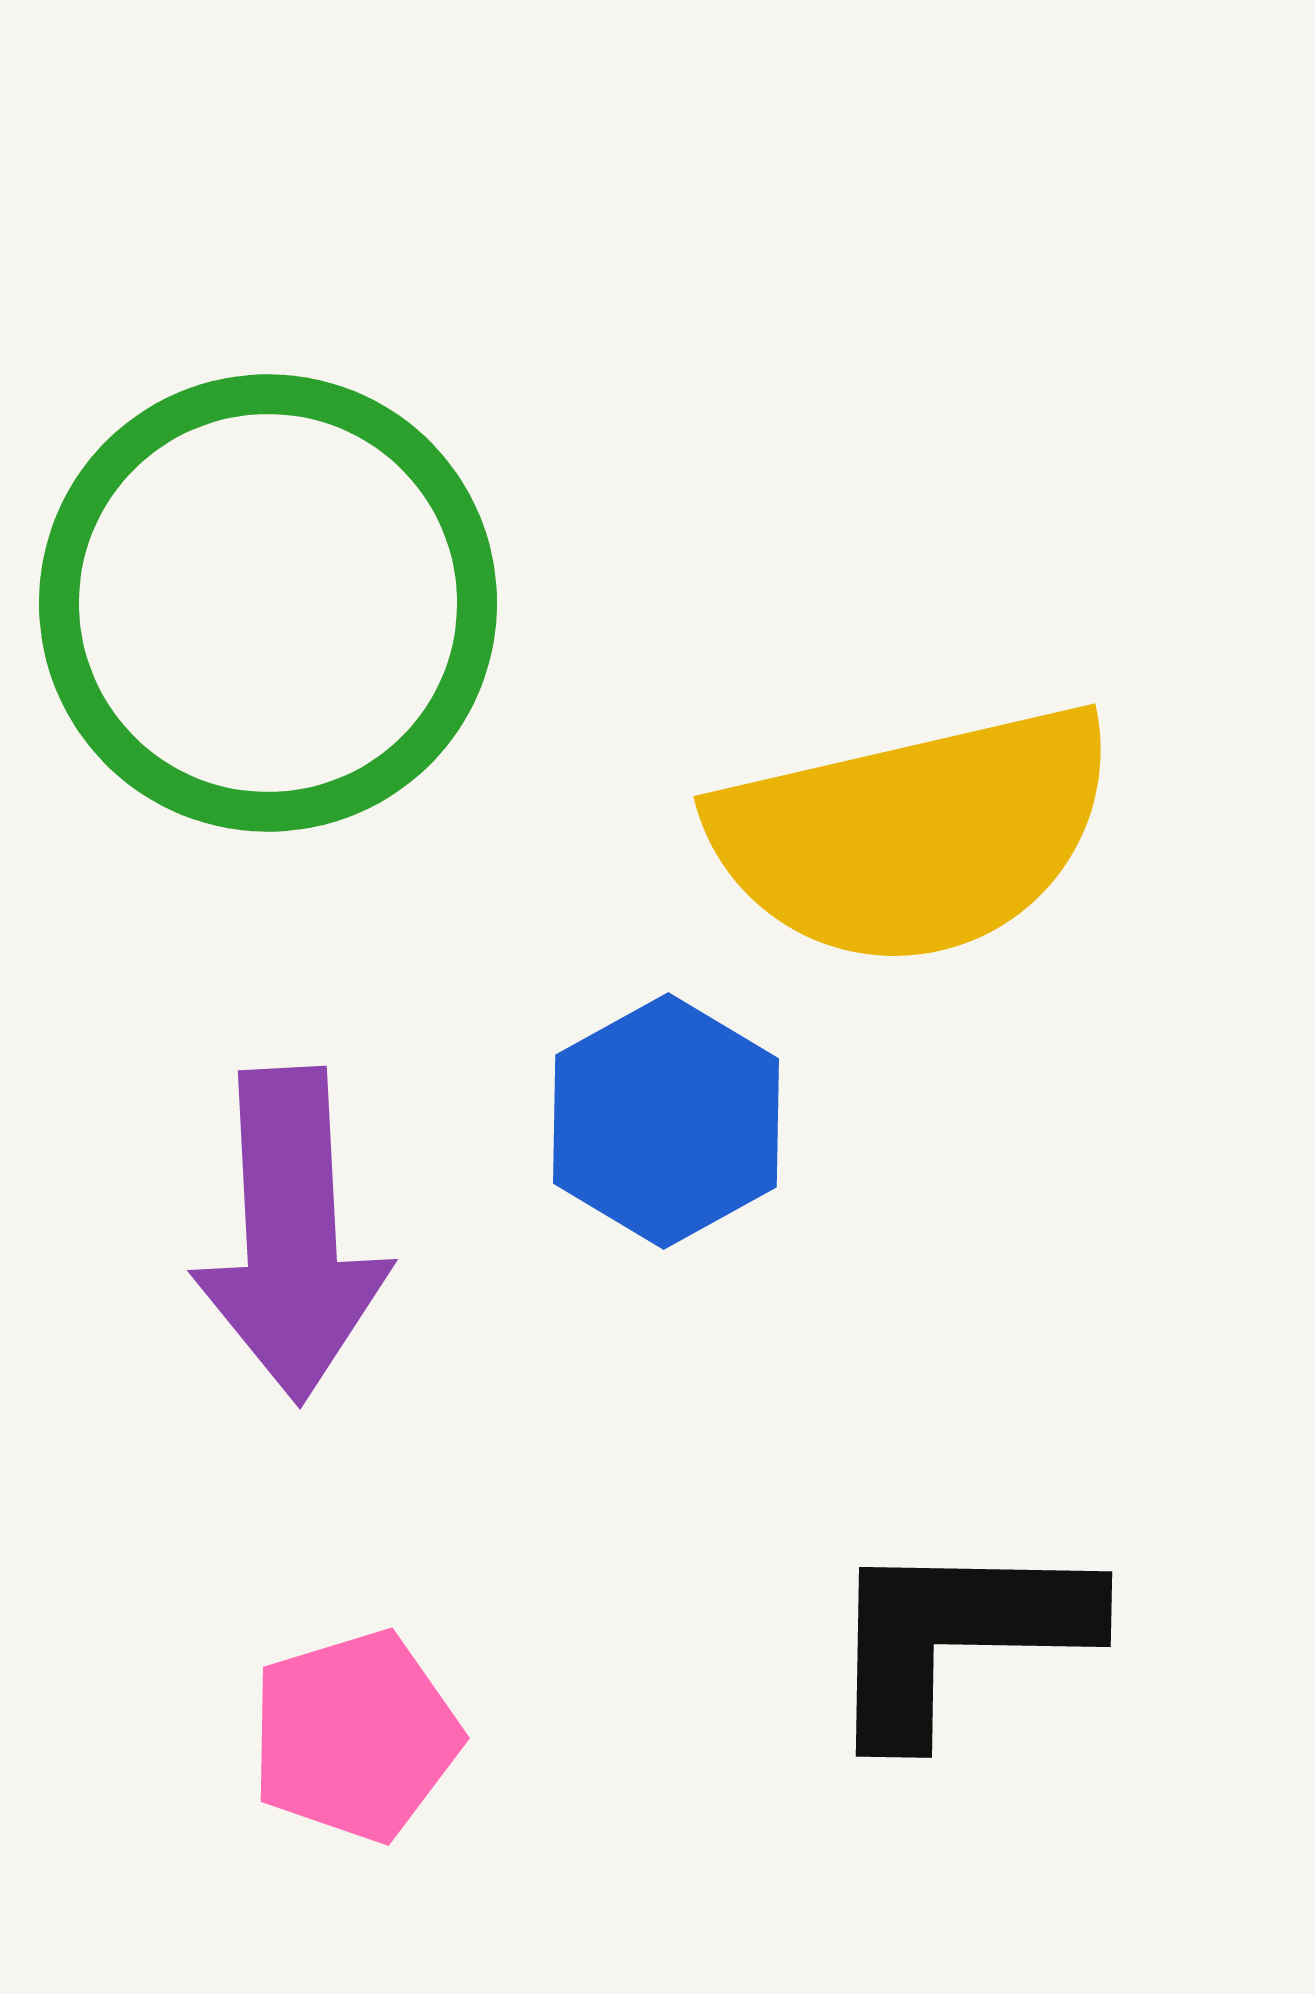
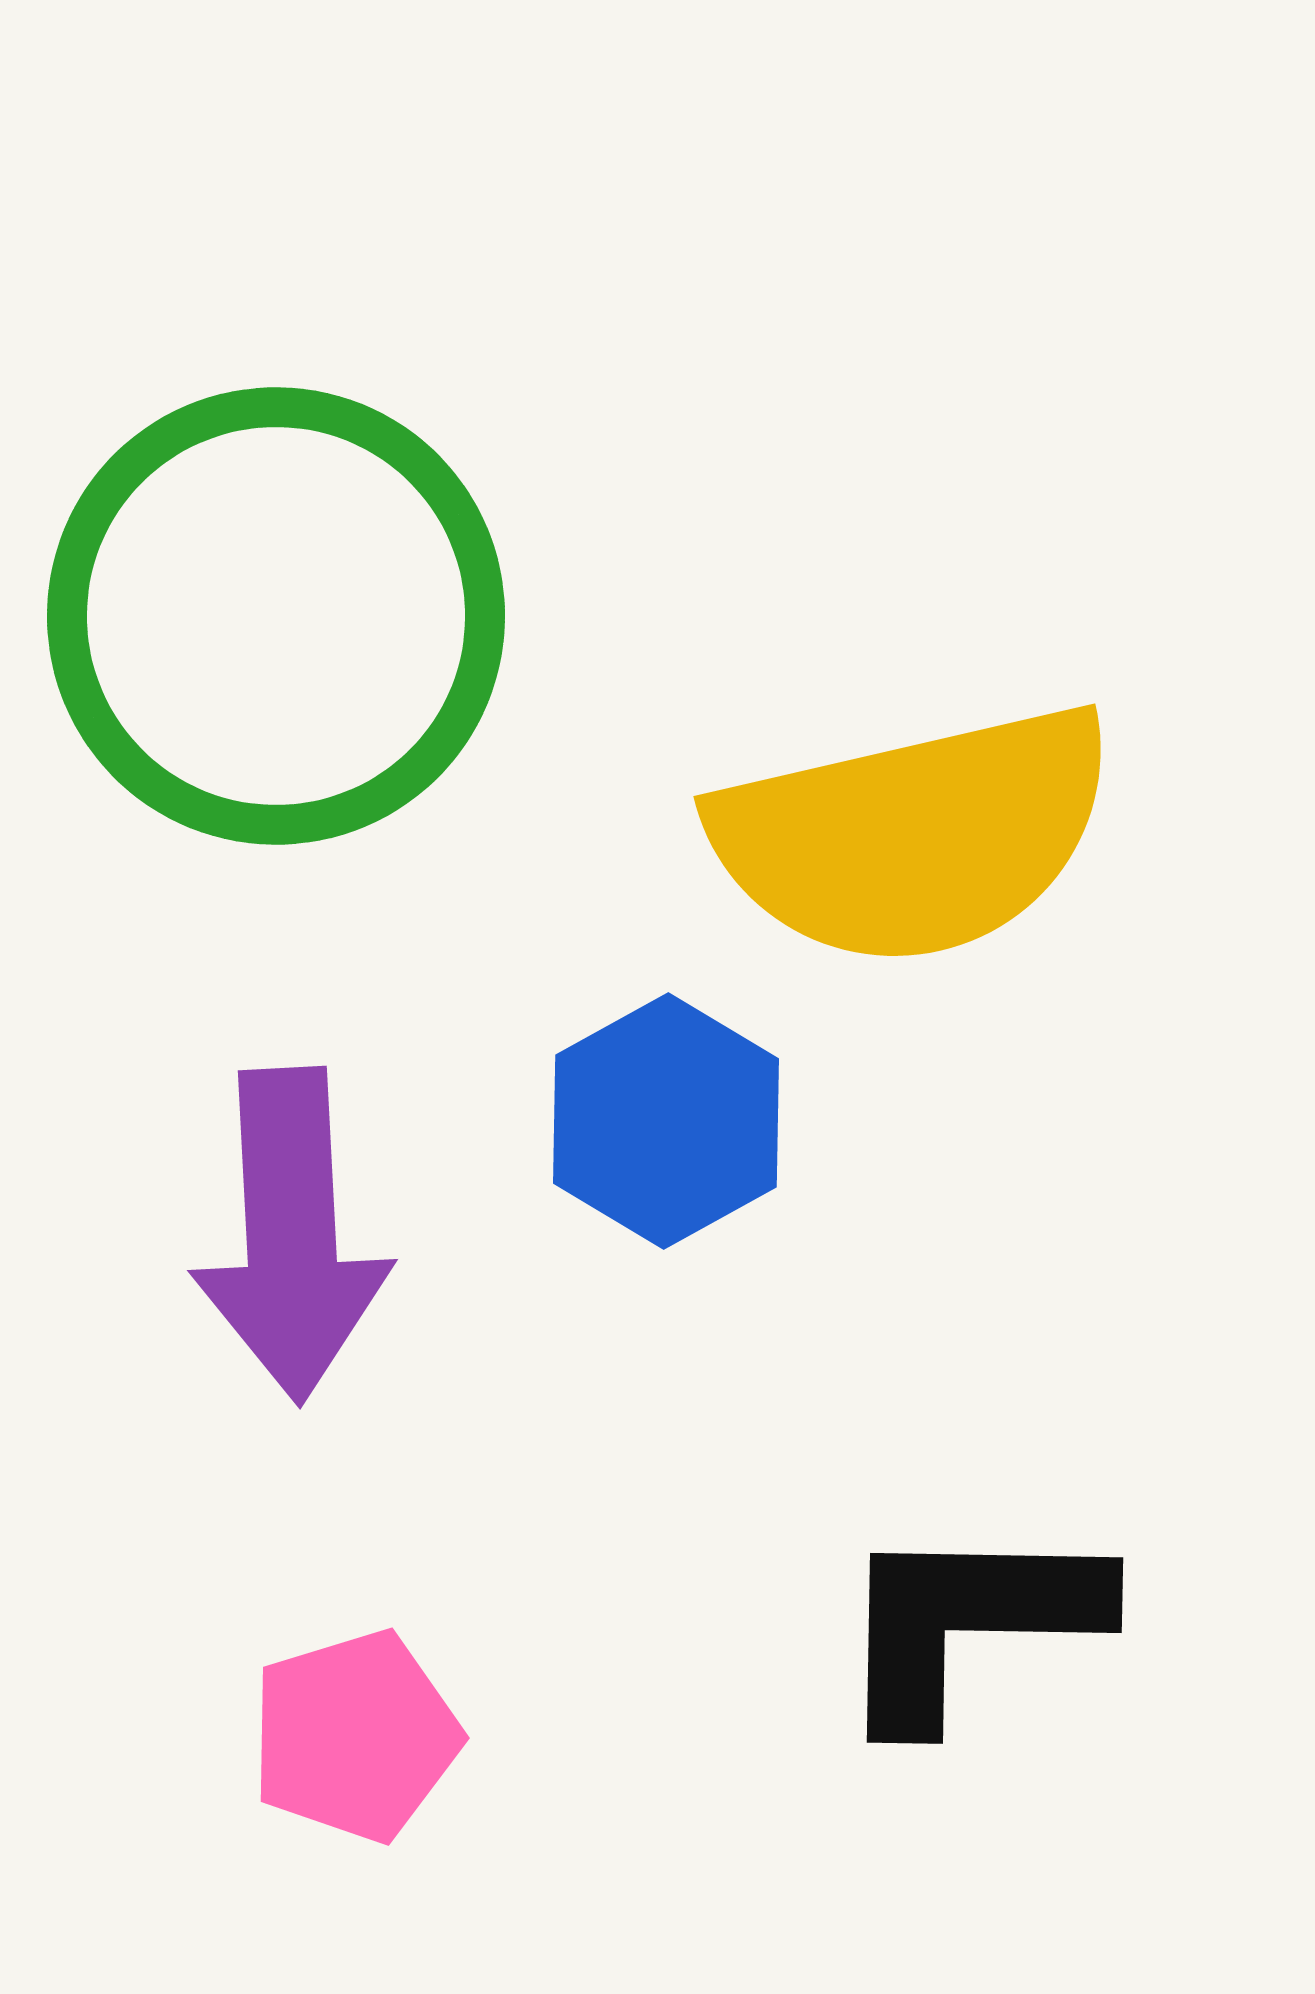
green circle: moved 8 px right, 13 px down
black L-shape: moved 11 px right, 14 px up
